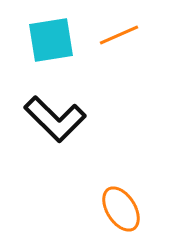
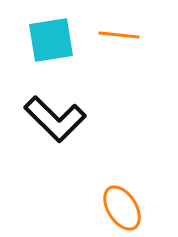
orange line: rotated 30 degrees clockwise
orange ellipse: moved 1 px right, 1 px up
